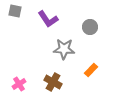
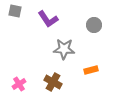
gray circle: moved 4 px right, 2 px up
orange rectangle: rotated 32 degrees clockwise
